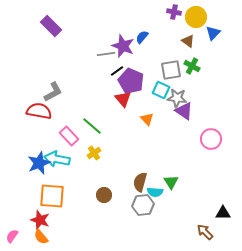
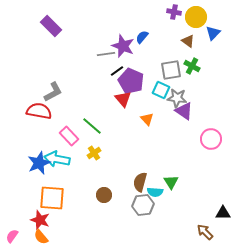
orange square: moved 2 px down
